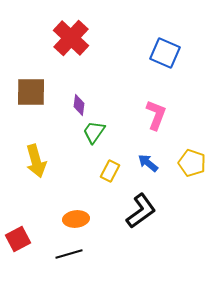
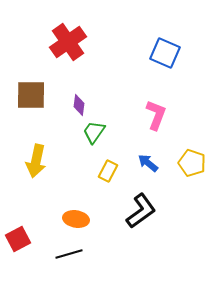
red cross: moved 3 px left, 4 px down; rotated 12 degrees clockwise
brown square: moved 3 px down
yellow arrow: rotated 28 degrees clockwise
yellow rectangle: moved 2 px left
orange ellipse: rotated 15 degrees clockwise
